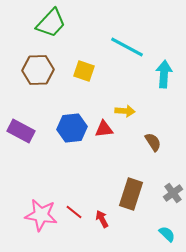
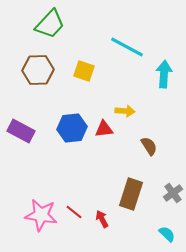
green trapezoid: moved 1 px left, 1 px down
brown semicircle: moved 4 px left, 4 px down
